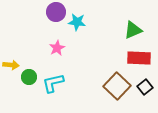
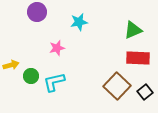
purple circle: moved 19 px left
cyan star: moved 2 px right; rotated 18 degrees counterclockwise
pink star: rotated 14 degrees clockwise
red rectangle: moved 1 px left
yellow arrow: rotated 21 degrees counterclockwise
green circle: moved 2 px right, 1 px up
cyan L-shape: moved 1 px right, 1 px up
black square: moved 5 px down
